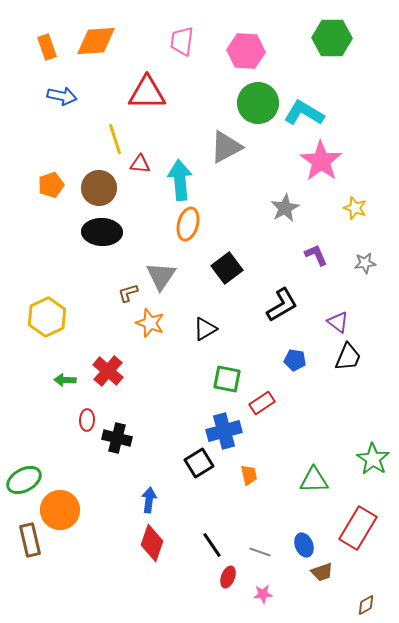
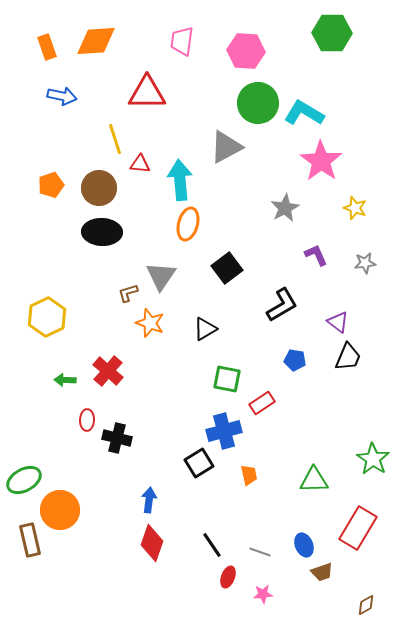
green hexagon at (332, 38): moved 5 px up
